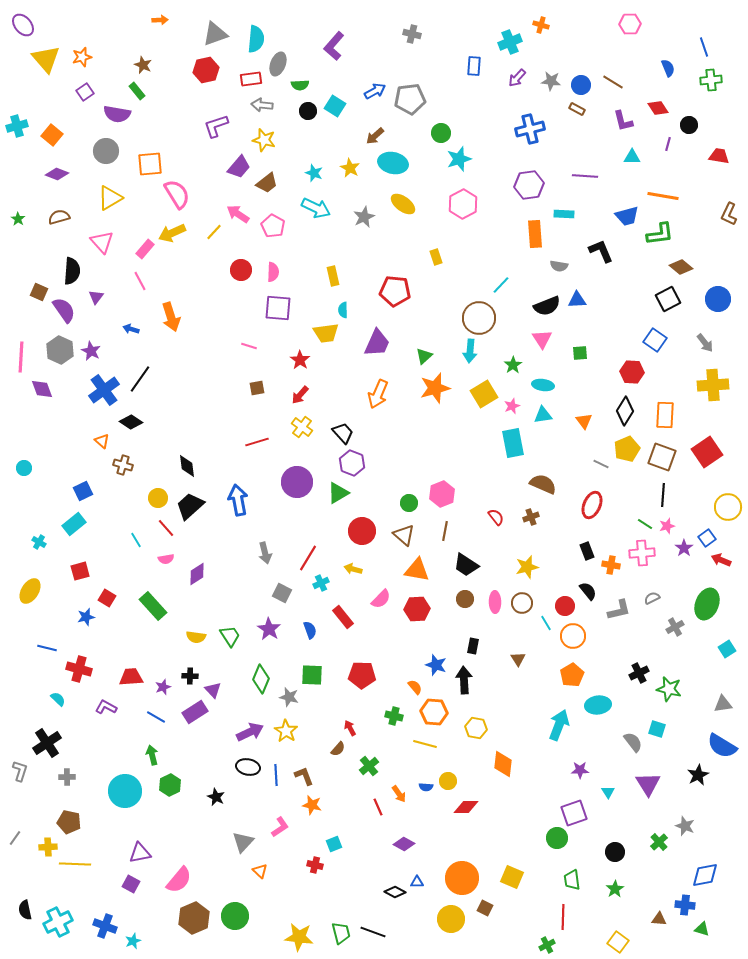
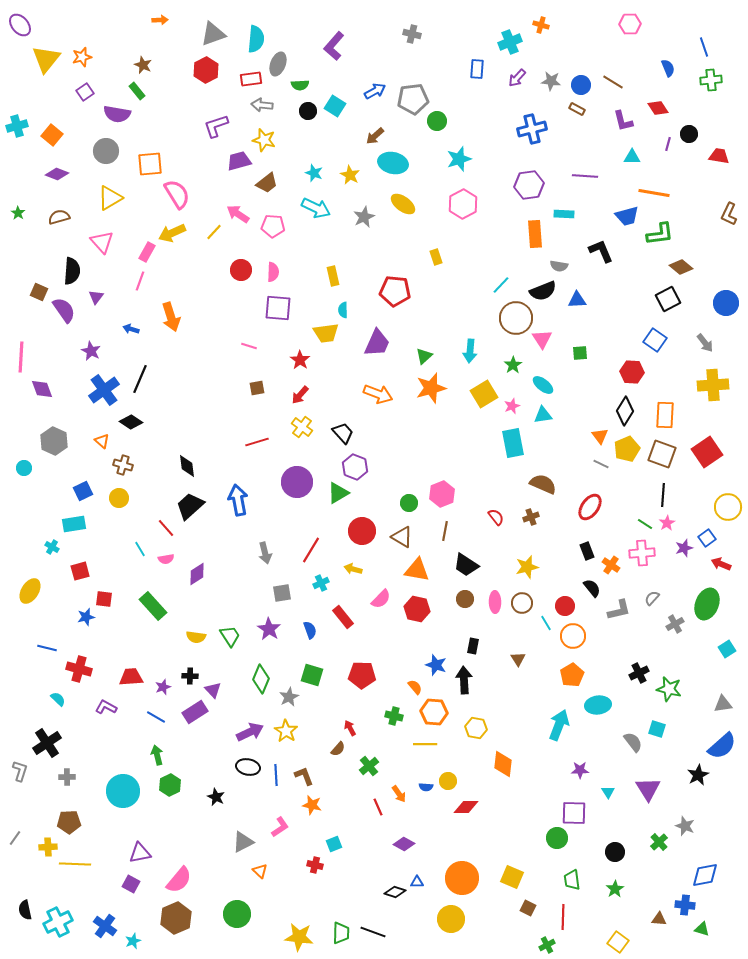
purple ellipse at (23, 25): moved 3 px left
gray triangle at (215, 34): moved 2 px left
yellow triangle at (46, 59): rotated 20 degrees clockwise
blue rectangle at (474, 66): moved 3 px right, 3 px down
red hexagon at (206, 70): rotated 15 degrees counterclockwise
gray pentagon at (410, 99): moved 3 px right
black circle at (689, 125): moved 9 px down
blue cross at (530, 129): moved 2 px right
green circle at (441, 133): moved 4 px left, 12 px up
purple trapezoid at (239, 167): moved 6 px up; rotated 145 degrees counterclockwise
yellow star at (350, 168): moved 7 px down
orange line at (663, 196): moved 9 px left, 3 px up
green star at (18, 219): moved 6 px up
pink pentagon at (273, 226): rotated 25 degrees counterclockwise
pink rectangle at (145, 249): moved 2 px right, 3 px down; rotated 12 degrees counterclockwise
pink line at (140, 281): rotated 48 degrees clockwise
blue circle at (718, 299): moved 8 px right, 4 px down
black semicircle at (547, 306): moved 4 px left, 15 px up
brown circle at (479, 318): moved 37 px right
gray hexagon at (60, 350): moved 6 px left, 91 px down
black line at (140, 379): rotated 12 degrees counterclockwise
cyan ellipse at (543, 385): rotated 30 degrees clockwise
orange star at (435, 388): moved 4 px left
orange arrow at (378, 394): rotated 92 degrees counterclockwise
orange triangle at (584, 421): moved 16 px right, 15 px down
brown square at (662, 457): moved 3 px up
purple hexagon at (352, 463): moved 3 px right, 4 px down
yellow circle at (158, 498): moved 39 px left
red ellipse at (592, 505): moved 2 px left, 2 px down; rotated 12 degrees clockwise
cyan rectangle at (74, 524): rotated 30 degrees clockwise
pink star at (667, 526): moved 3 px up; rotated 14 degrees counterclockwise
brown triangle at (404, 535): moved 2 px left, 2 px down; rotated 10 degrees counterclockwise
cyan line at (136, 540): moved 4 px right, 9 px down
cyan cross at (39, 542): moved 13 px right, 5 px down
purple star at (684, 548): rotated 18 degrees clockwise
red line at (308, 558): moved 3 px right, 8 px up
red arrow at (721, 560): moved 4 px down
orange cross at (611, 565): rotated 24 degrees clockwise
black semicircle at (588, 591): moved 4 px right, 3 px up
gray square at (282, 593): rotated 36 degrees counterclockwise
red square at (107, 598): moved 3 px left, 1 px down; rotated 24 degrees counterclockwise
gray semicircle at (652, 598): rotated 21 degrees counterclockwise
red hexagon at (417, 609): rotated 15 degrees clockwise
gray cross at (675, 627): moved 3 px up
green square at (312, 675): rotated 15 degrees clockwise
gray star at (289, 697): rotated 30 degrees clockwise
yellow line at (425, 744): rotated 15 degrees counterclockwise
blue semicircle at (722, 746): rotated 72 degrees counterclockwise
green arrow at (152, 755): moved 5 px right
purple triangle at (648, 784): moved 5 px down
cyan circle at (125, 791): moved 2 px left
purple square at (574, 813): rotated 20 degrees clockwise
brown pentagon at (69, 822): rotated 15 degrees counterclockwise
gray triangle at (243, 842): rotated 20 degrees clockwise
black diamond at (395, 892): rotated 10 degrees counterclockwise
brown square at (485, 908): moved 43 px right
green circle at (235, 916): moved 2 px right, 2 px up
brown hexagon at (194, 918): moved 18 px left
blue cross at (105, 926): rotated 15 degrees clockwise
green trapezoid at (341, 933): rotated 15 degrees clockwise
